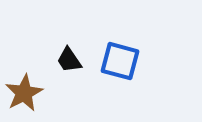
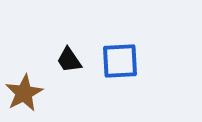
blue square: rotated 18 degrees counterclockwise
